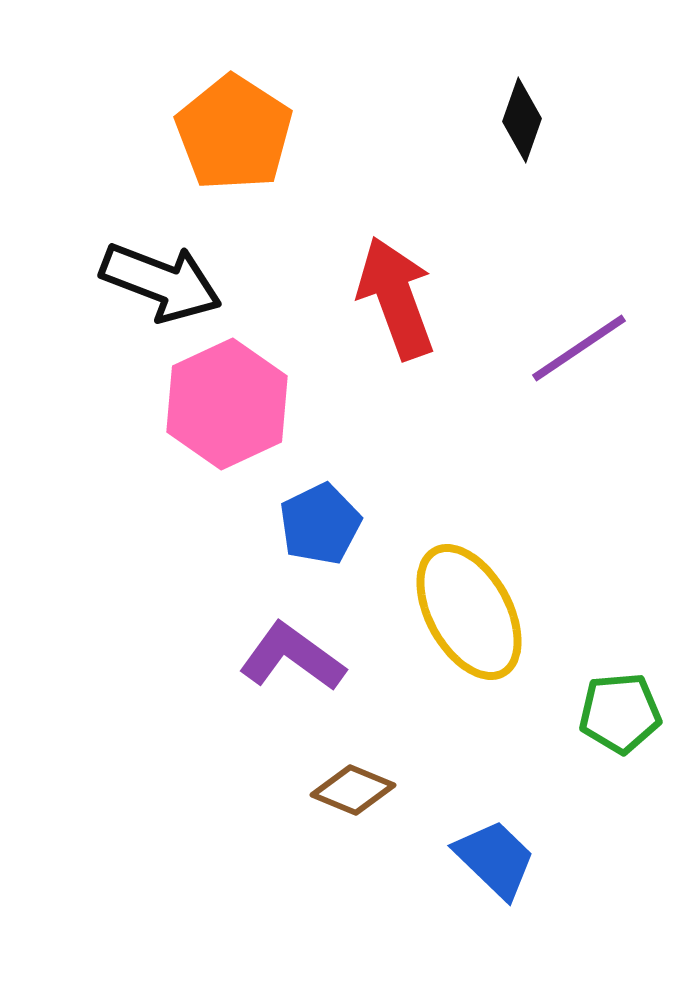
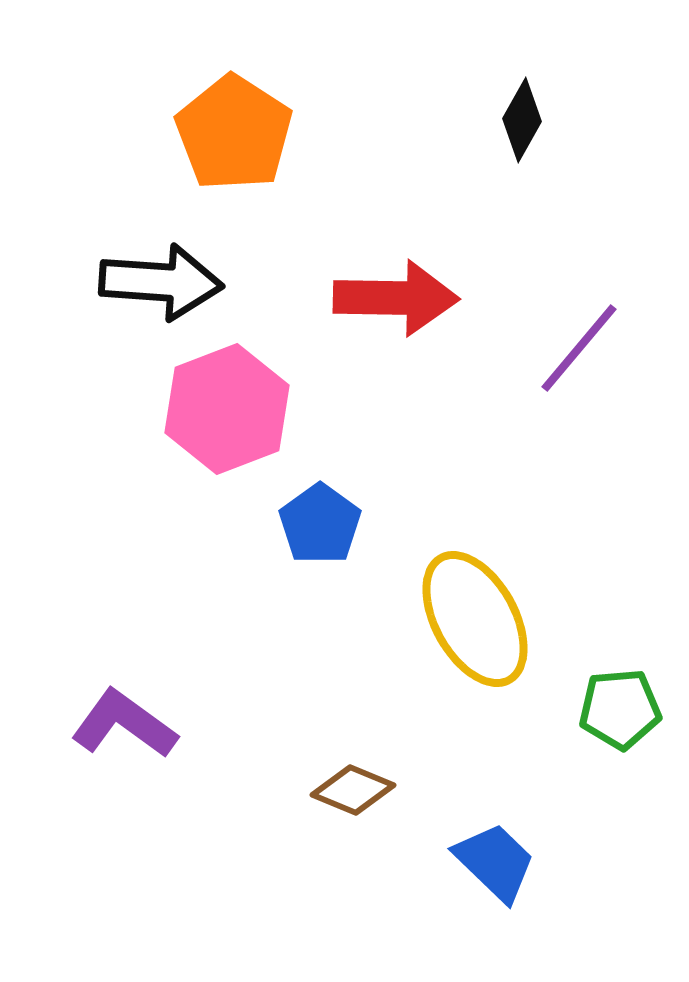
black diamond: rotated 10 degrees clockwise
black arrow: rotated 17 degrees counterclockwise
red arrow: rotated 111 degrees clockwise
purple line: rotated 16 degrees counterclockwise
pink hexagon: moved 5 px down; rotated 4 degrees clockwise
blue pentagon: rotated 10 degrees counterclockwise
yellow ellipse: moved 6 px right, 7 px down
purple L-shape: moved 168 px left, 67 px down
green pentagon: moved 4 px up
blue trapezoid: moved 3 px down
